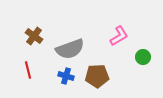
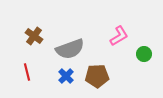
green circle: moved 1 px right, 3 px up
red line: moved 1 px left, 2 px down
blue cross: rotated 28 degrees clockwise
